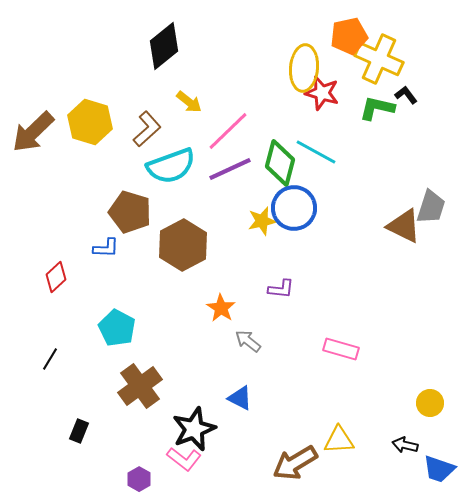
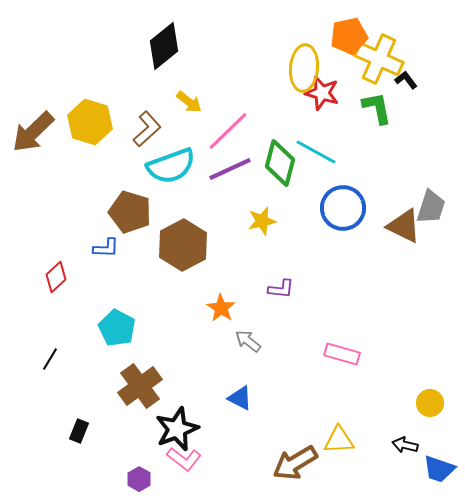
black L-shape at (406, 95): moved 15 px up
green L-shape at (377, 108): rotated 66 degrees clockwise
blue circle at (294, 208): moved 49 px right
pink rectangle at (341, 349): moved 1 px right, 5 px down
black star at (194, 429): moved 17 px left
